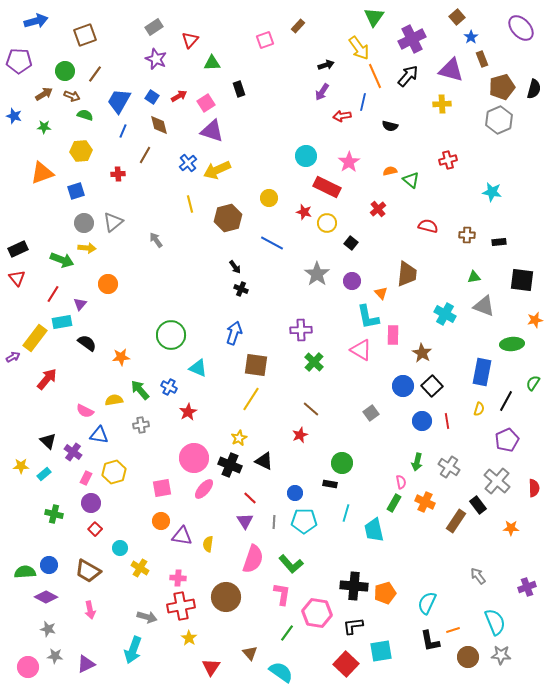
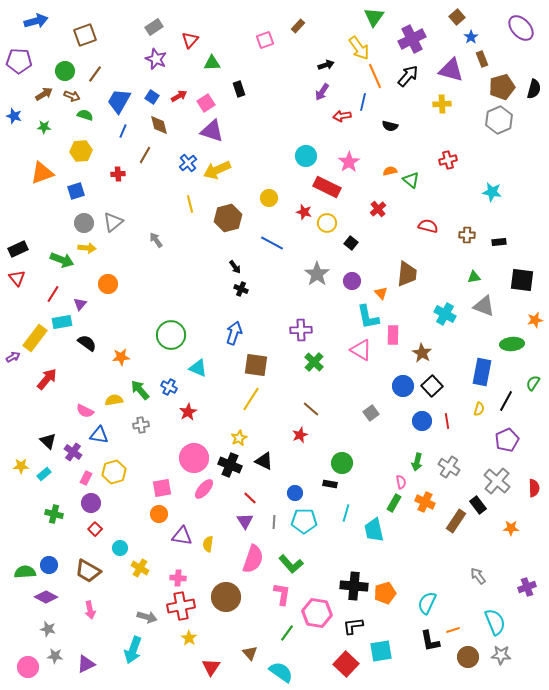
orange circle at (161, 521): moved 2 px left, 7 px up
